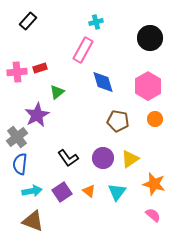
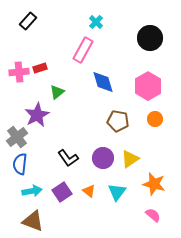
cyan cross: rotated 32 degrees counterclockwise
pink cross: moved 2 px right
